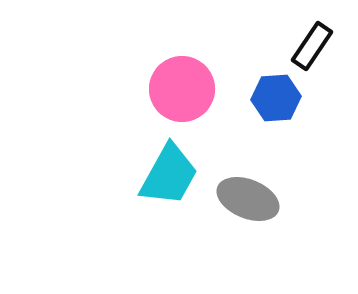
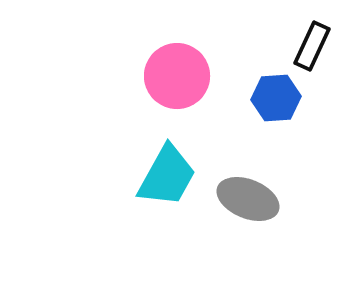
black rectangle: rotated 9 degrees counterclockwise
pink circle: moved 5 px left, 13 px up
cyan trapezoid: moved 2 px left, 1 px down
